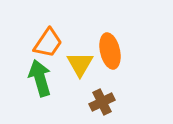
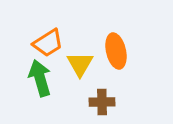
orange trapezoid: rotated 24 degrees clockwise
orange ellipse: moved 6 px right
brown cross: rotated 25 degrees clockwise
